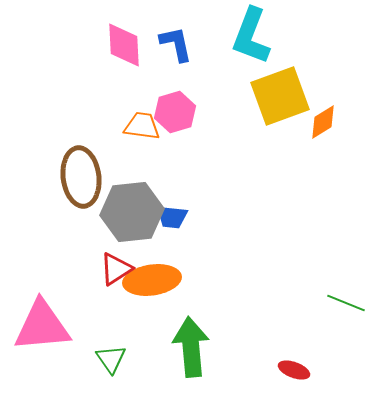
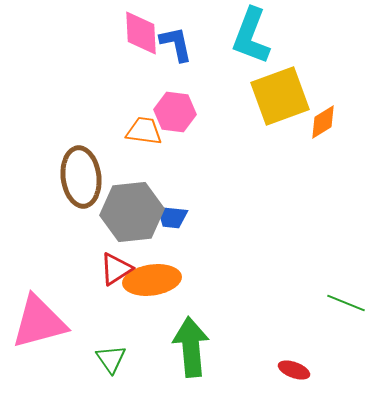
pink diamond: moved 17 px right, 12 px up
pink hexagon: rotated 24 degrees clockwise
orange trapezoid: moved 2 px right, 5 px down
pink triangle: moved 3 px left, 4 px up; rotated 10 degrees counterclockwise
